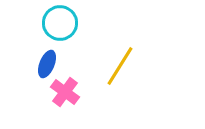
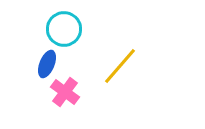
cyan circle: moved 4 px right, 6 px down
yellow line: rotated 9 degrees clockwise
